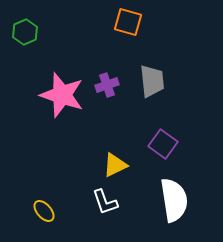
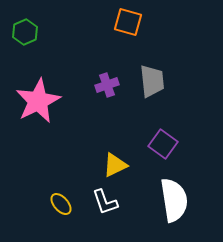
pink star: moved 24 px left, 6 px down; rotated 27 degrees clockwise
yellow ellipse: moved 17 px right, 7 px up
